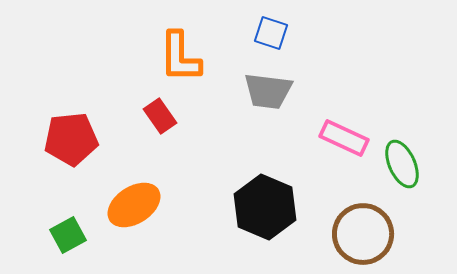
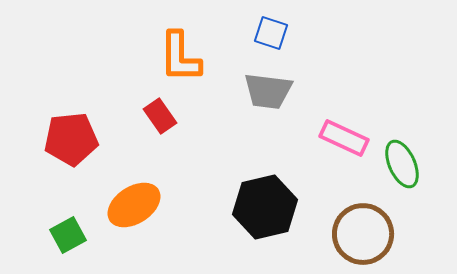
black hexagon: rotated 24 degrees clockwise
